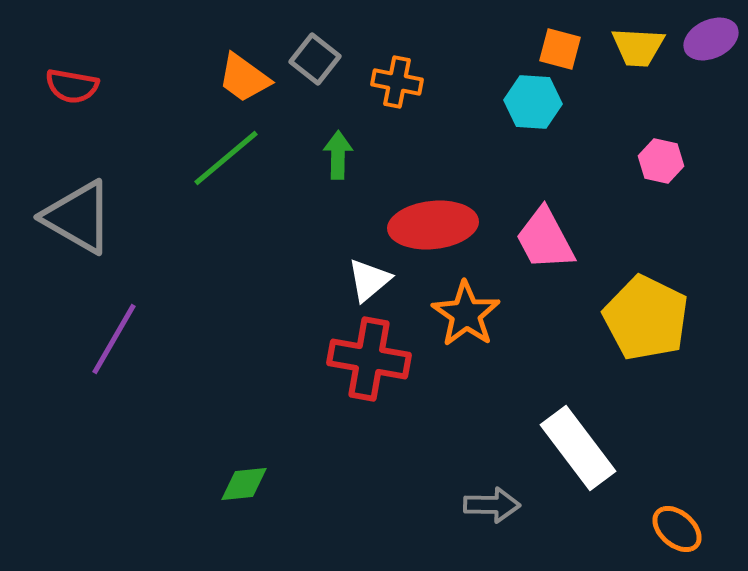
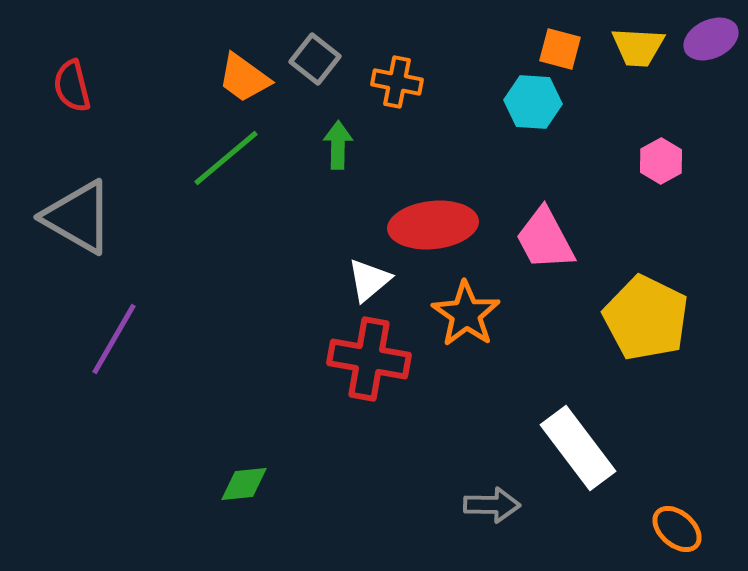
red semicircle: rotated 66 degrees clockwise
green arrow: moved 10 px up
pink hexagon: rotated 18 degrees clockwise
